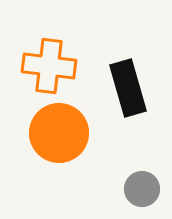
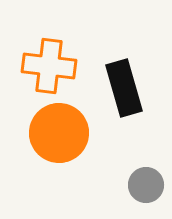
black rectangle: moved 4 px left
gray circle: moved 4 px right, 4 px up
